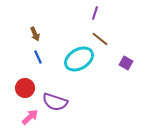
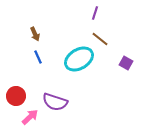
red circle: moved 9 px left, 8 px down
